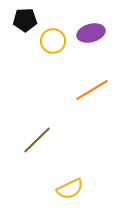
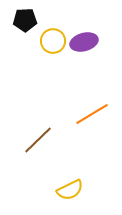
purple ellipse: moved 7 px left, 9 px down
orange line: moved 24 px down
brown line: moved 1 px right
yellow semicircle: moved 1 px down
